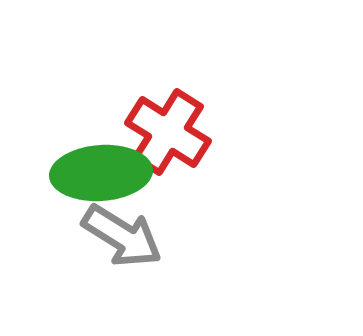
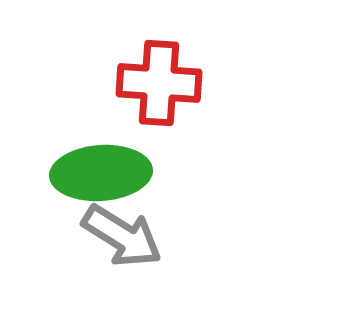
red cross: moved 9 px left, 49 px up; rotated 28 degrees counterclockwise
